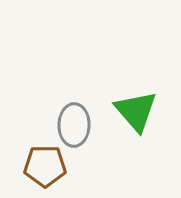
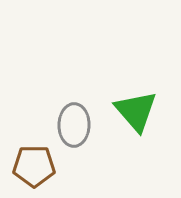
brown pentagon: moved 11 px left
